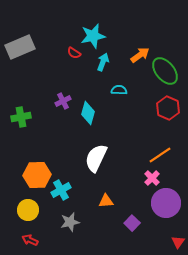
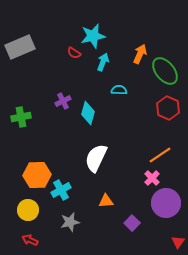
orange arrow: moved 1 px up; rotated 30 degrees counterclockwise
